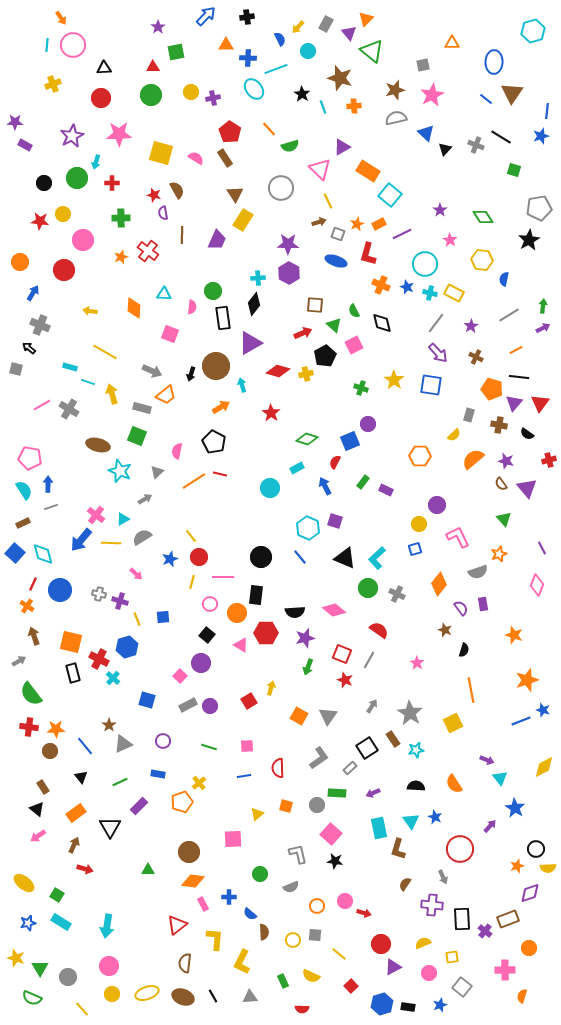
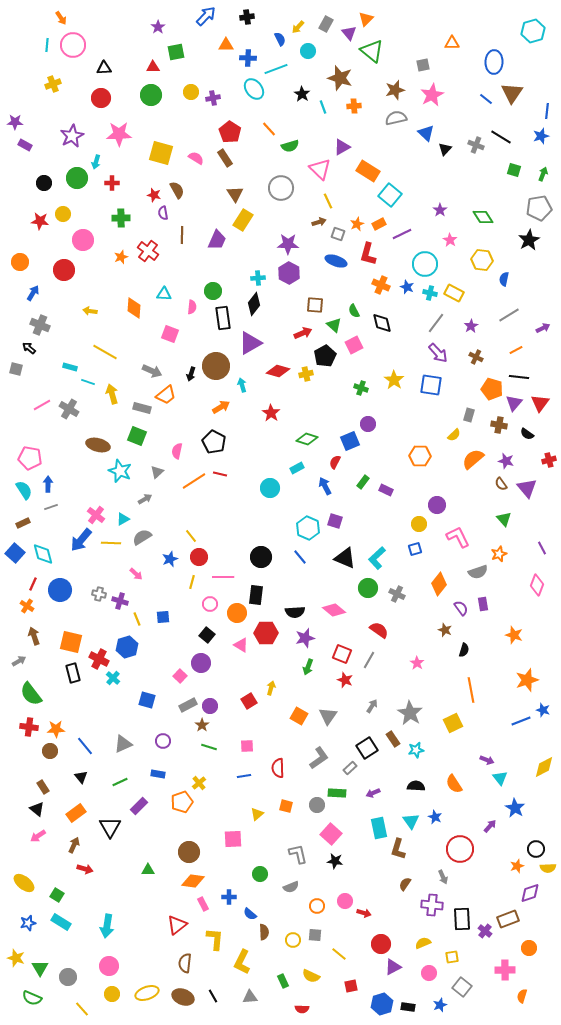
green arrow at (543, 306): moved 132 px up; rotated 16 degrees clockwise
brown star at (109, 725): moved 93 px right
red square at (351, 986): rotated 32 degrees clockwise
